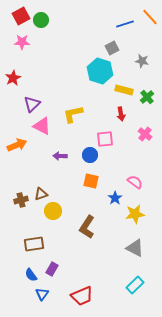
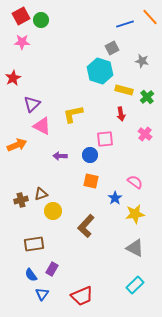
brown L-shape: moved 1 px left, 1 px up; rotated 10 degrees clockwise
